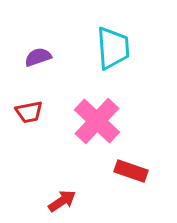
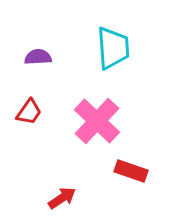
purple semicircle: rotated 16 degrees clockwise
red trapezoid: rotated 44 degrees counterclockwise
red arrow: moved 3 px up
